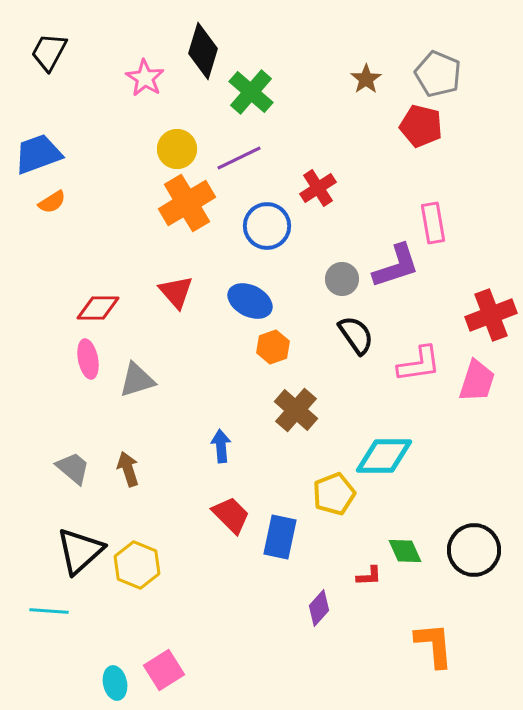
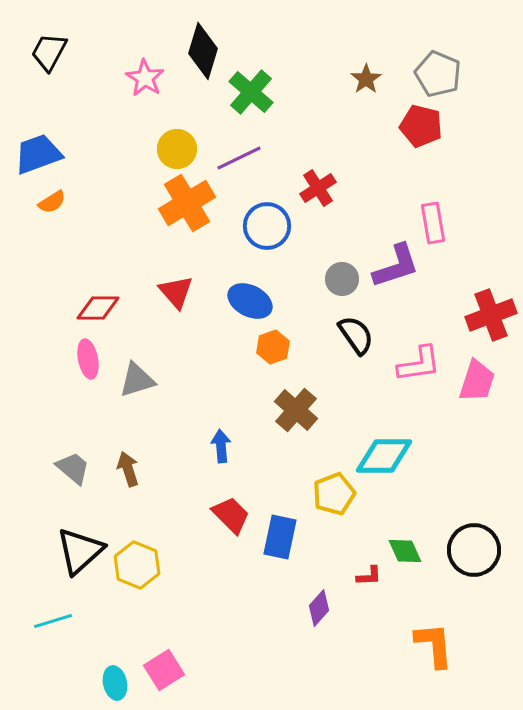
cyan line at (49, 611): moved 4 px right, 10 px down; rotated 21 degrees counterclockwise
